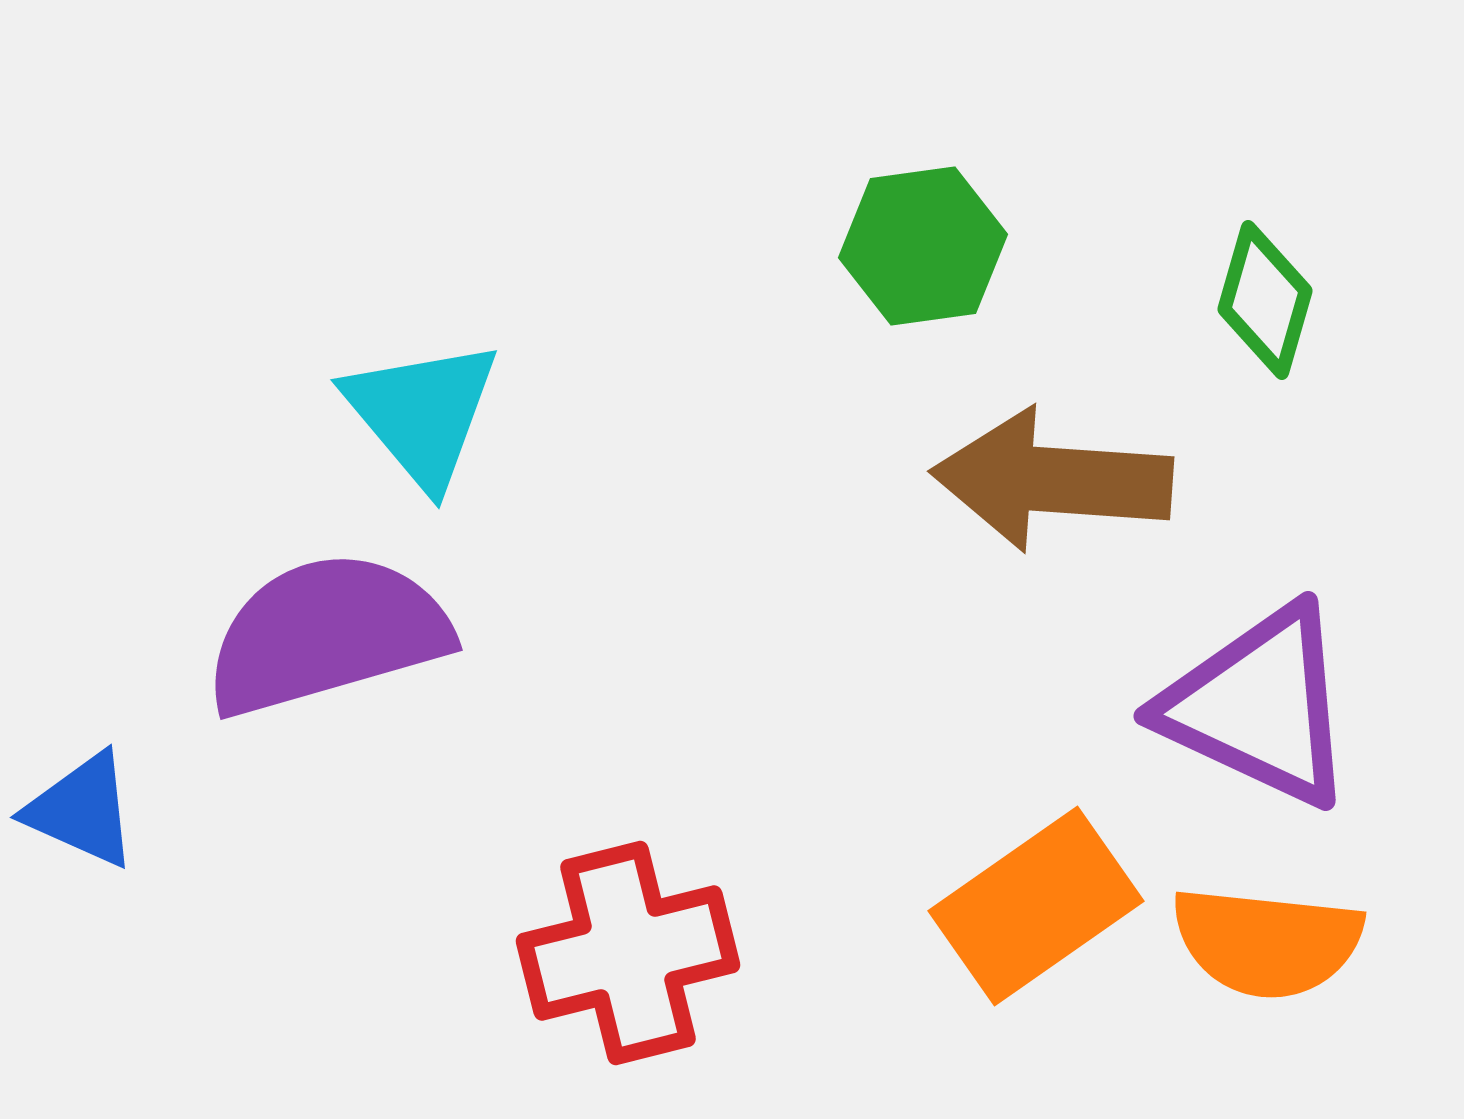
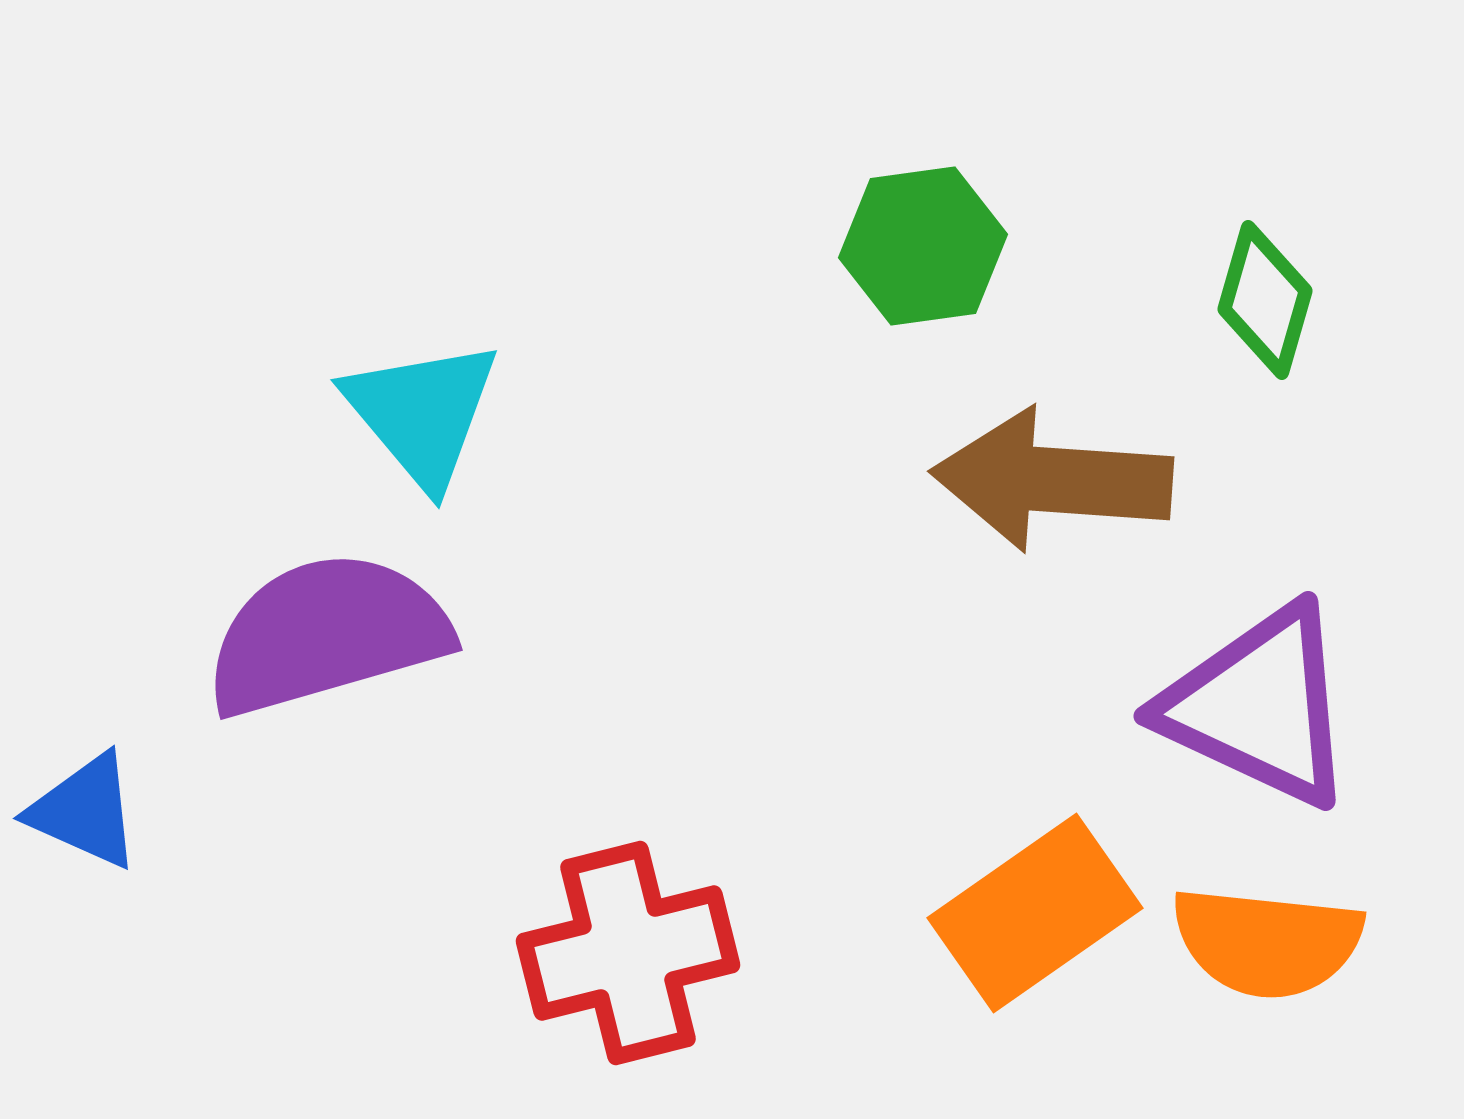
blue triangle: moved 3 px right, 1 px down
orange rectangle: moved 1 px left, 7 px down
